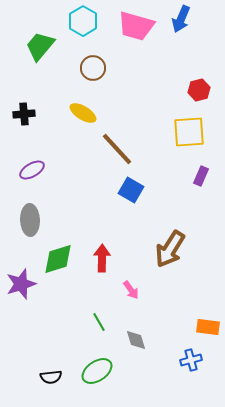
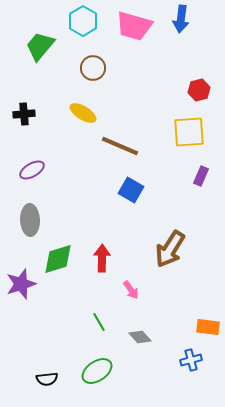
blue arrow: rotated 16 degrees counterclockwise
pink trapezoid: moved 2 px left
brown line: moved 3 px right, 3 px up; rotated 24 degrees counterclockwise
gray diamond: moved 4 px right, 3 px up; rotated 25 degrees counterclockwise
black semicircle: moved 4 px left, 2 px down
